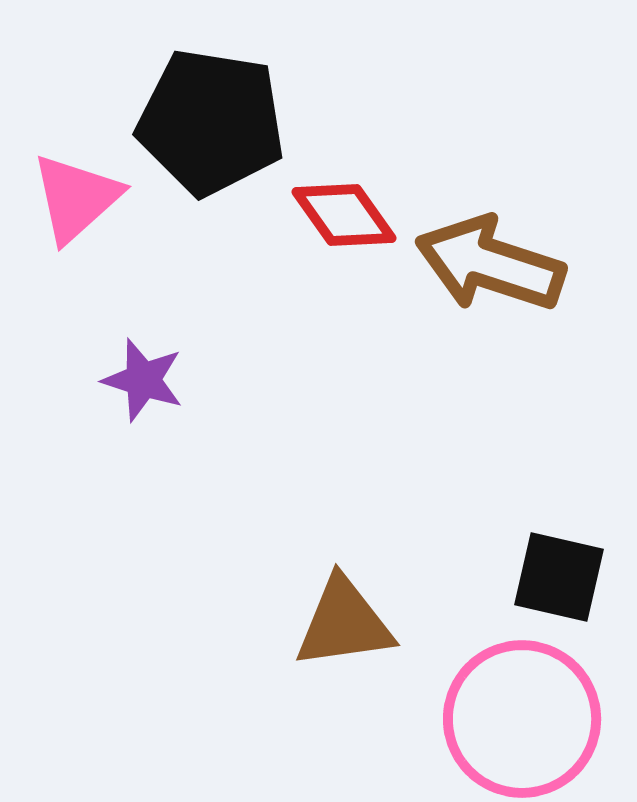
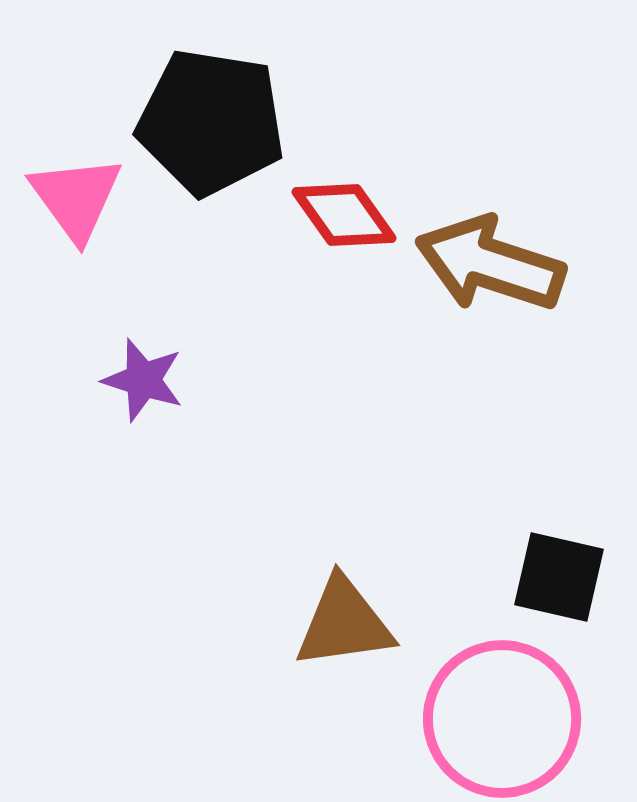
pink triangle: rotated 24 degrees counterclockwise
pink circle: moved 20 px left
